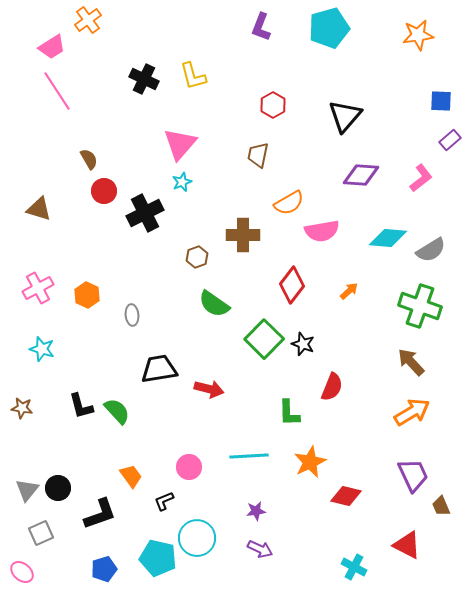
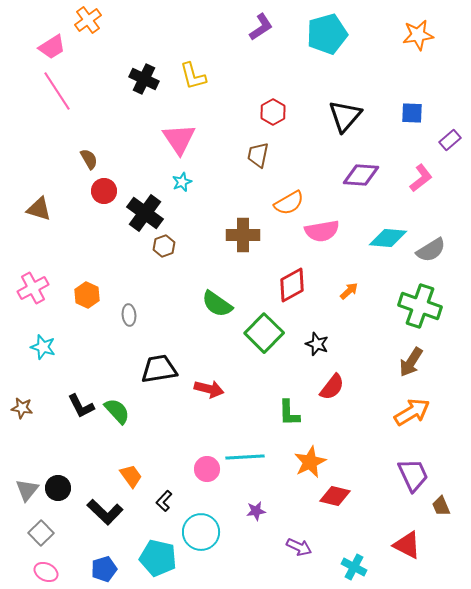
purple L-shape at (261, 27): rotated 144 degrees counterclockwise
cyan pentagon at (329, 28): moved 2 px left, 6 px down
blue square at (441, 101): moved 29 px left, 12 px down
red hexagon at (273, 105): moved 7 px down
pink triangle at (180, 144): moved 1 px left, 5 px up; rotated 15 degrees counterclockwise
black cross at (145, 213): rotated 27 degrees counterclockwise
brown hexagon at (197, 257): moved 33 px left, 11 px up
red diamond at (292, 285): rotated 24 degrees clockwise
pink cross at (38, 288): moved 5 px left
green semicircle at (214, 304): moved 3 px right
gray ellipse at (132, 315): moved 3 px left
green square at (264, 339): moved 6 px up
black star at (303, 344): moved 14 px right
cyan star at (42, 349): moved 1 px right, 2 px up
brown arrow at (411, 362): rotated 104 degrees counterclockwise
red semicircle at (332, 387): rotated 16 degrees clockwise
black L-shape at (81, 406): rotated 12 degrees counterclockwise
cyan line at (249, 456): moved 4 px left, 1 px down
pink circle at (189, 467): moved 18 px right, 2 px down
red diamond at (346, 496): moved 11 px left
black L-shape at (164, 501): rotated 25 degrees counterclockwise
black L-shape at (100, 514): moved 5 px right, 2 px up; rotated 63 degrees clockwise
gray square at (41, 533): rotated 20 degrees counterclockwise
cyan circle at (197, 538): moved 4 px right, 6 px up
purple arrow at (260, 549): moved 39 px right, 2 px up
pink ellipse at (22, 572): moved 24 px right; rotated 15 degrees counterclockwise
